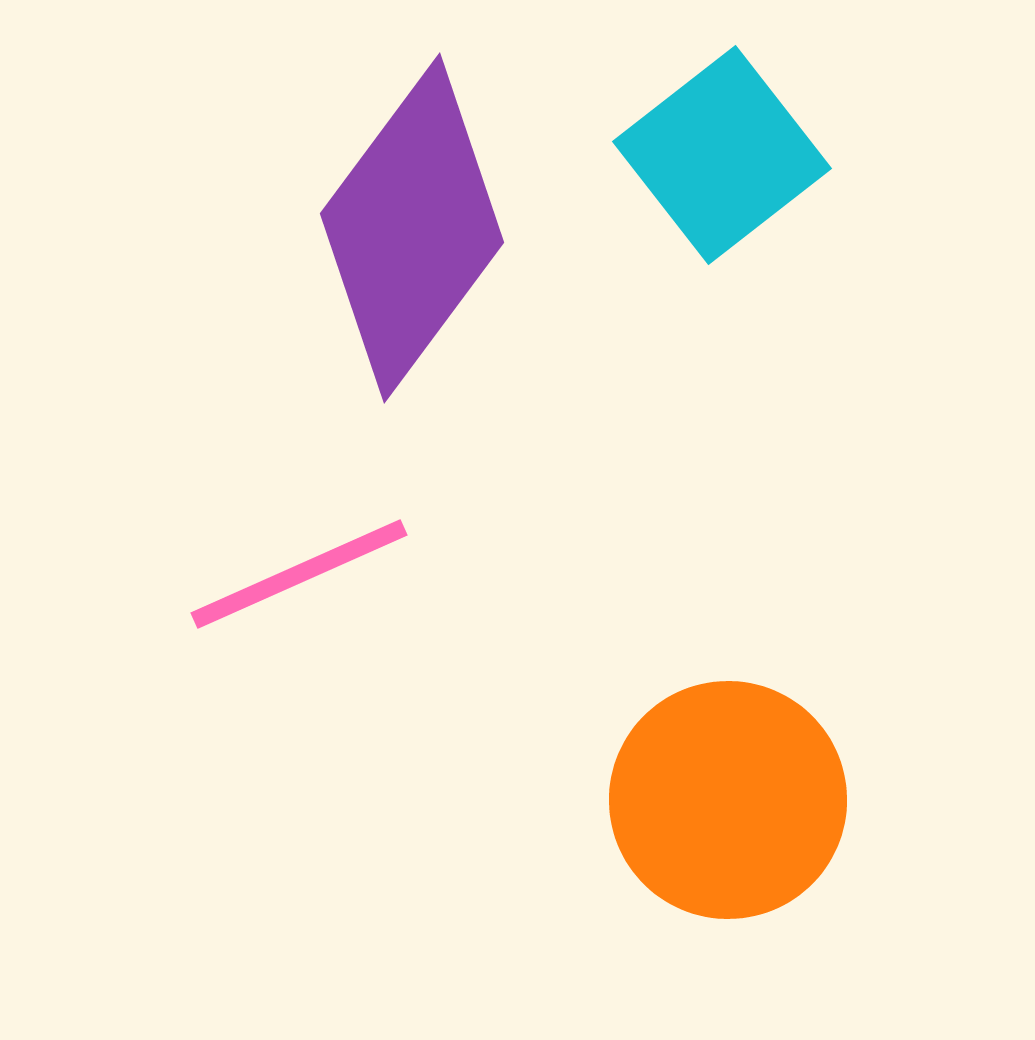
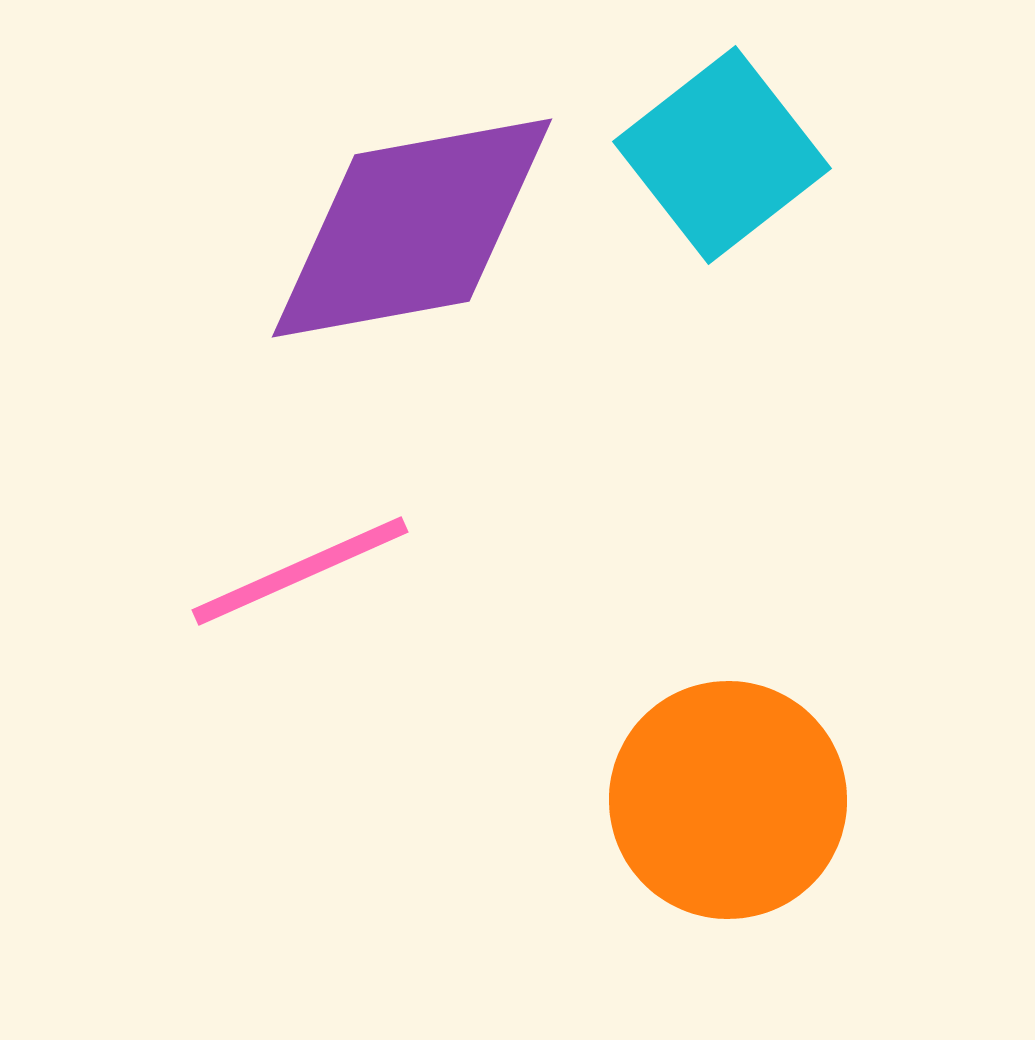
purple diamond: rotated 43 degrees clockwise
pink line: moved 1 px right, 3 px up
